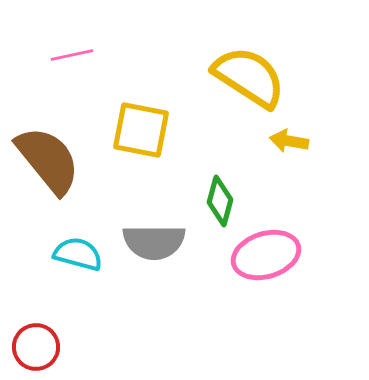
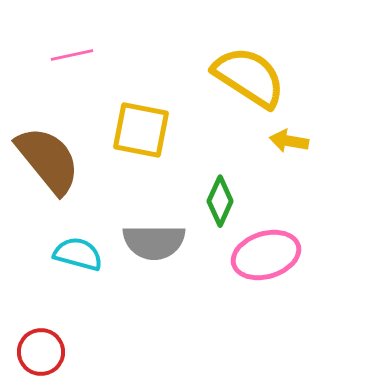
green diamond: rotated 9 degrees clockwise
red circle: moved 5 px right, 5 px down
